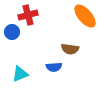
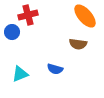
brown semicircle: moved 8 px right, 5 px up
blue semicircle: moved 1 px right, 2 px down; rotated 21 degrees clockwise
